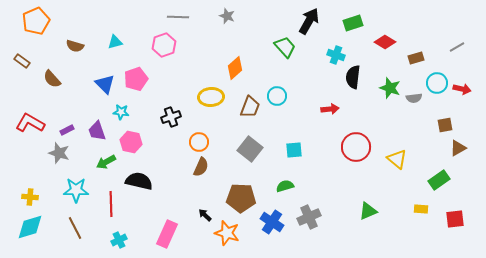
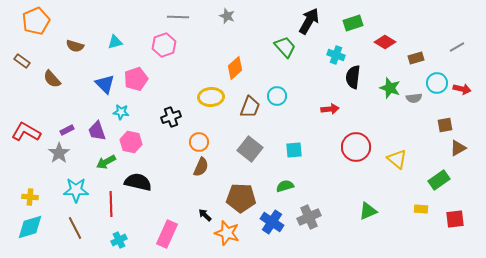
red L-shape at (30, 123): moved 4 px left, 9 px down
gray star at (59, 153): rotated 20 degrees clockwise
black semicircle at (139, 181): moved 1 px left, 1 px down
